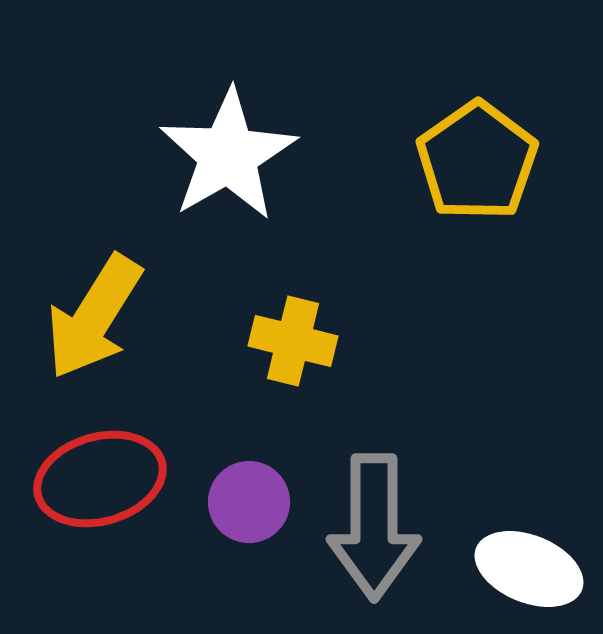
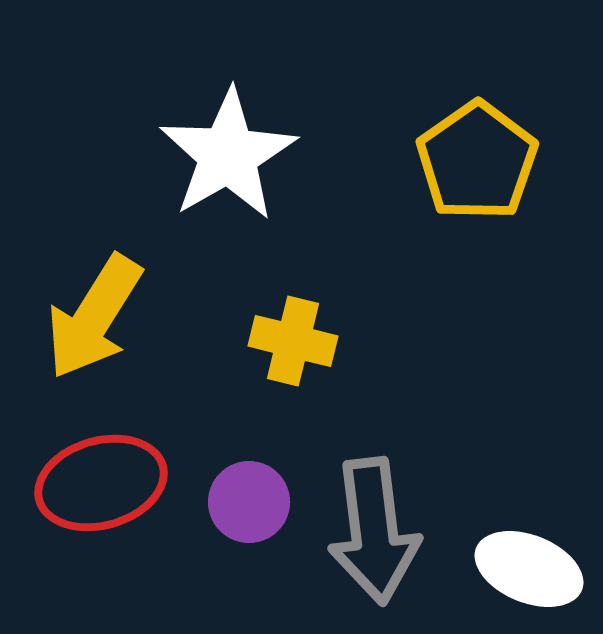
red ellipse: moved 1 px right, 4 px down
gray arrow: moved 4 px down; rotated 7 degrees counterclockwise
